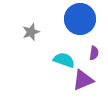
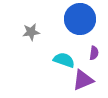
gray star: rotated 12 degrees clockwise
